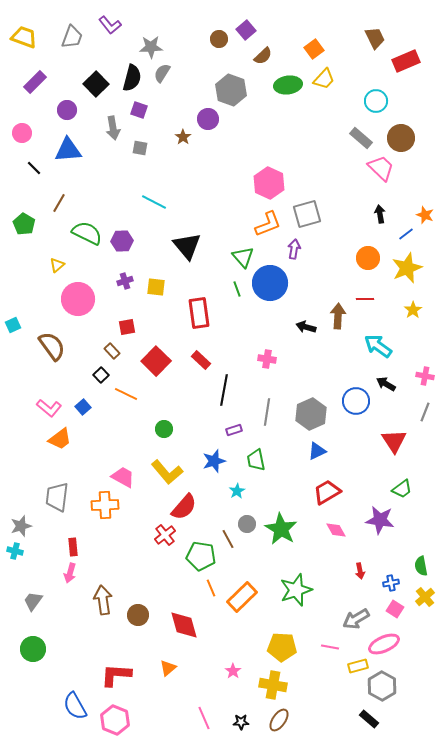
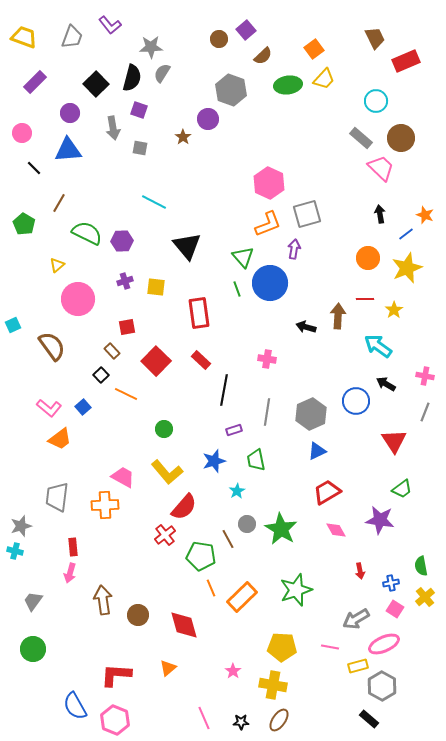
purple circle at (67, 110): moved 3 px right, 3 px down
yellow star at (413, 310): moved 19 px left
